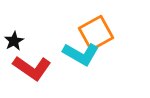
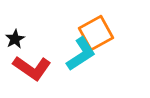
black star: moved 1 px right, 2 px up
cyan L-shape: rotated 63 degrees counterclockwise
